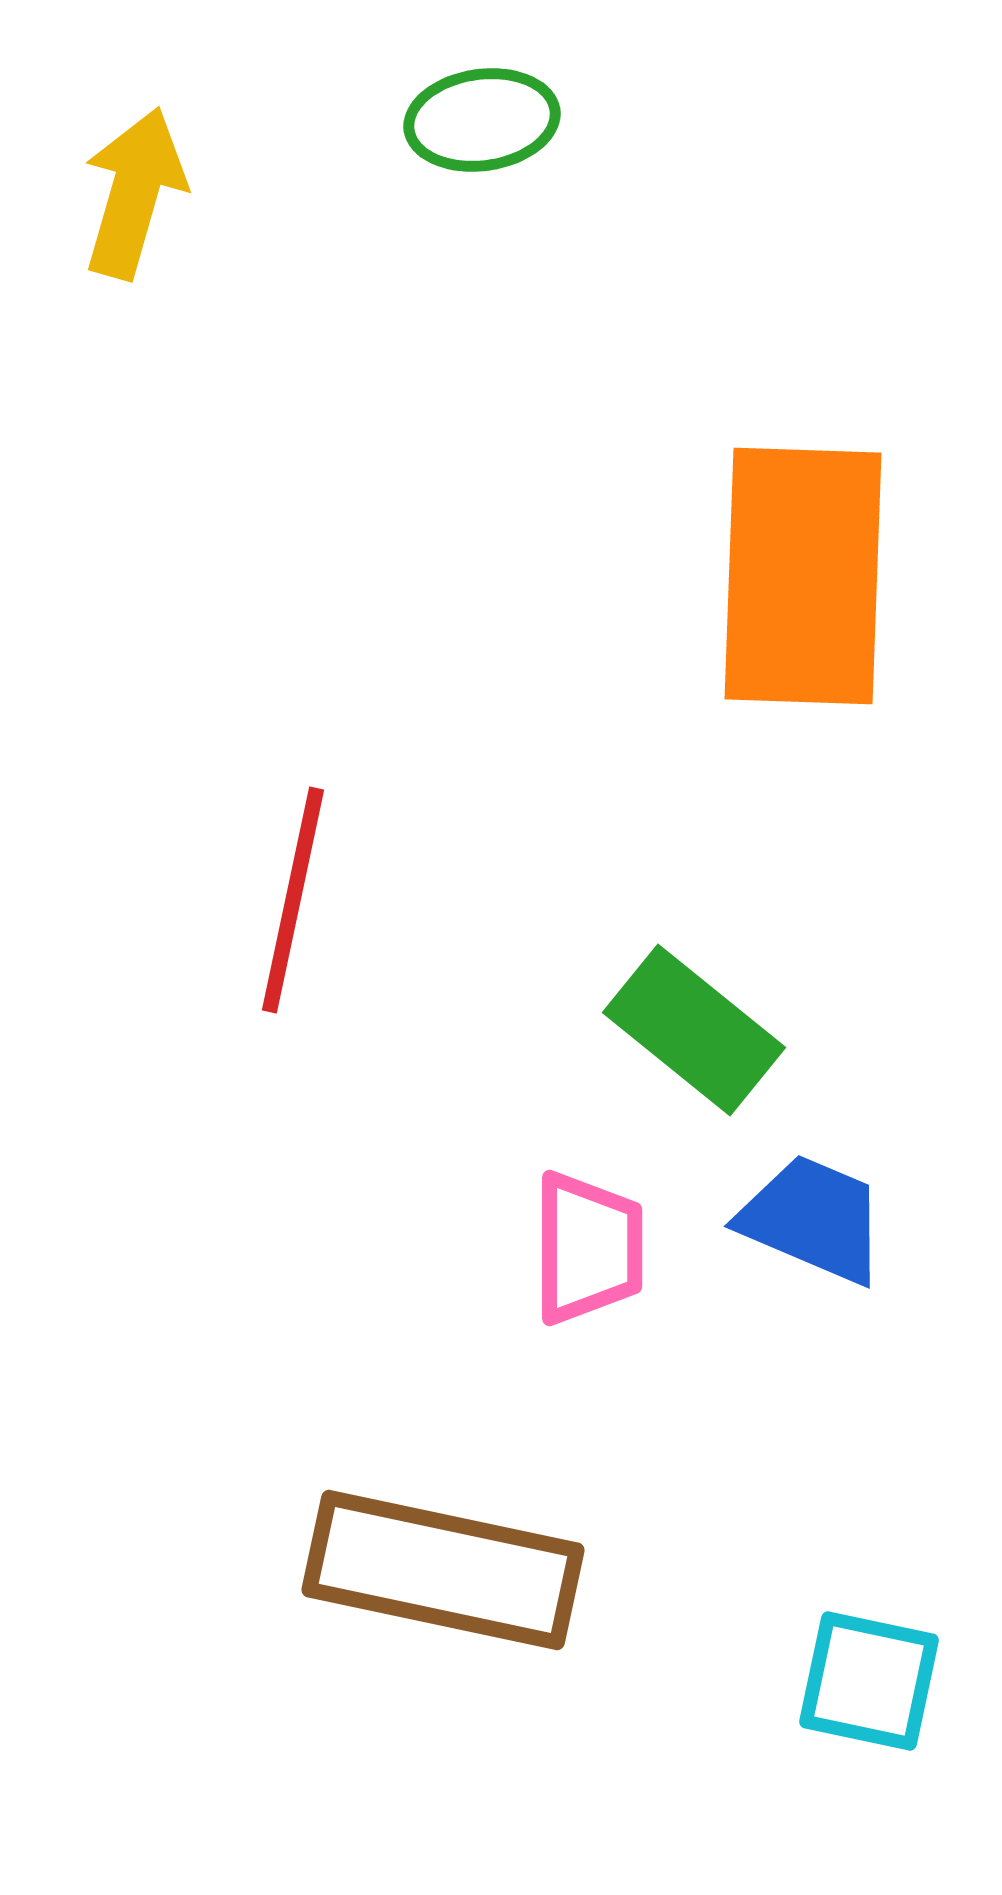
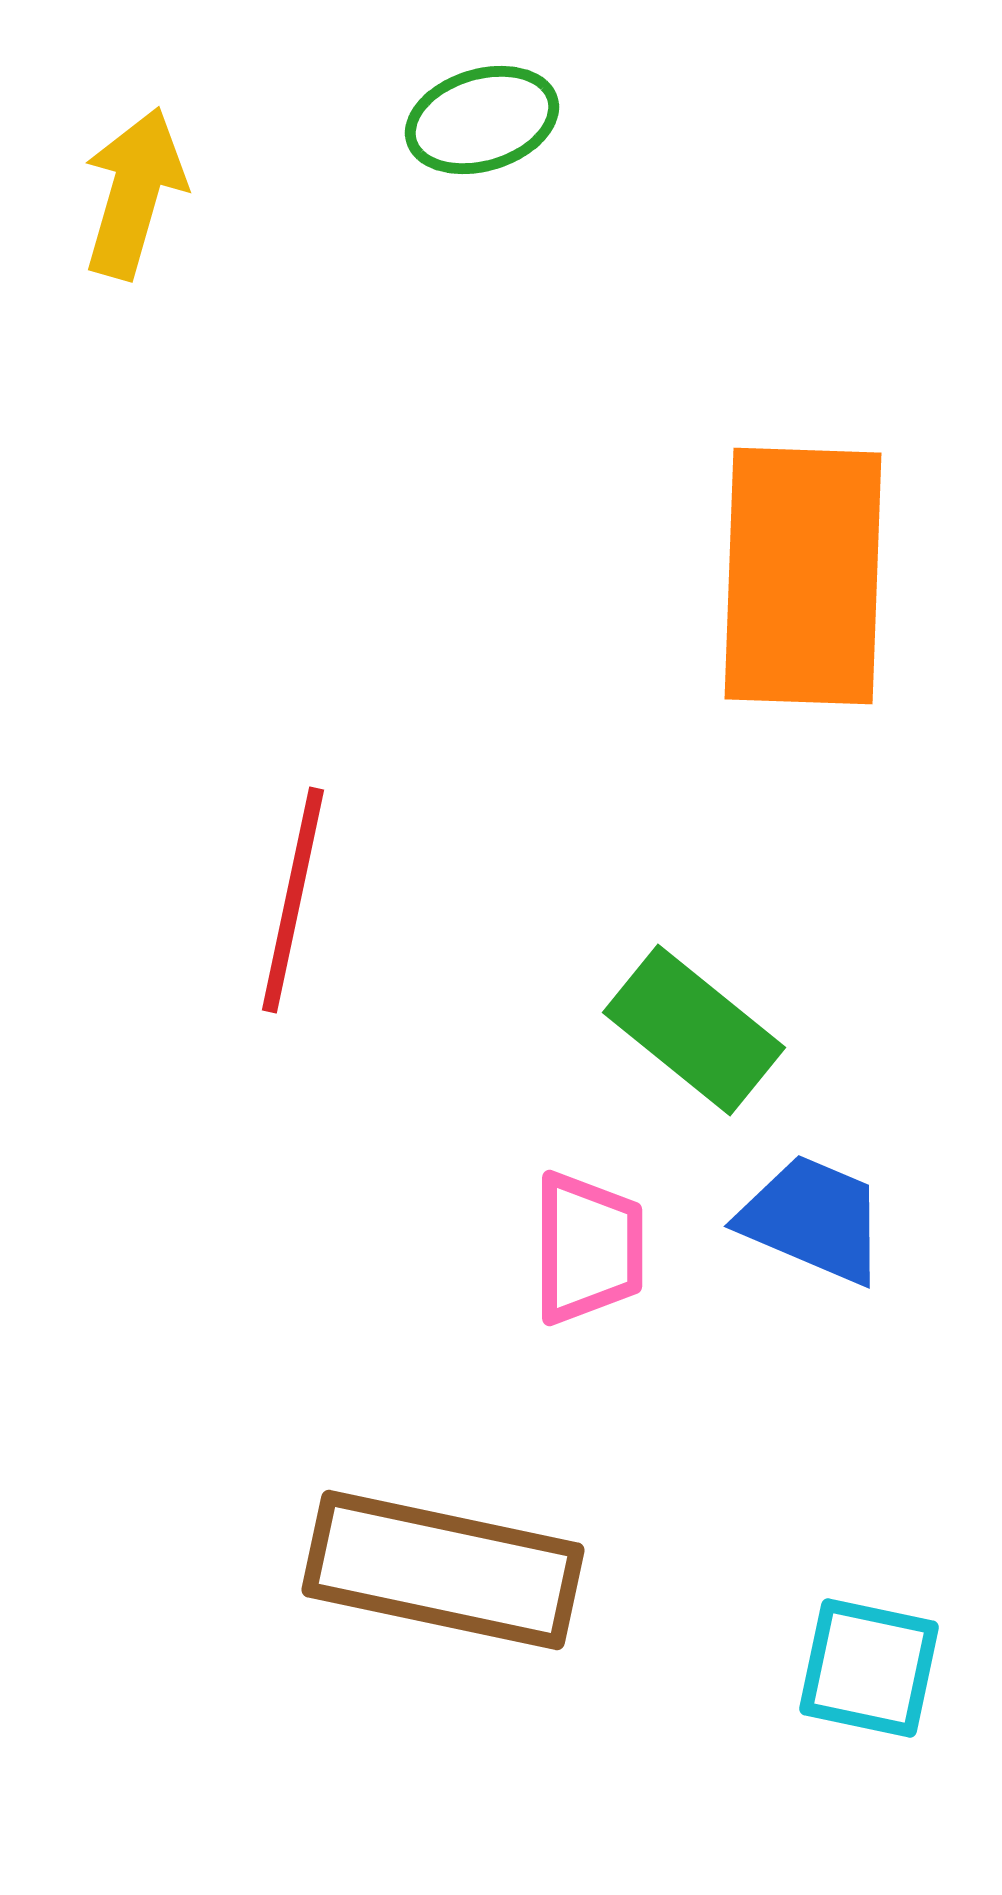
green ellipse: rotated 9 degrees counterclockwise
cyan square: moved 13 px up
